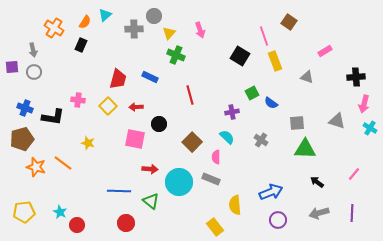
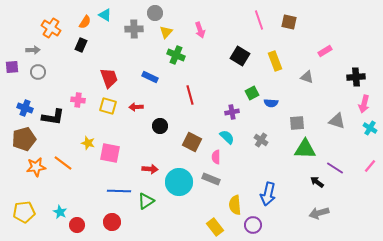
cyan triangle at (105, 15): rotated 48 degrees counterclockwise
gray circle at (154, 16): moved 1 px right, 3 px up
brown square at (289, 22): rotated 21 degrees counterclockwise
orange cross at (54, 28): moved 3 px left
yellow triangle at (169, 33): moved 3 px left, 1 px up
pink line at (264, 36): moved 5 px left, 16 px up
gray arrow at (33, 50): rotated 80 degrees counterclockwise
gray circle at (34, 72): moved 4 px right
red trapezoid at (118, 79): moved 9 px left, 1 px up; rotated 35 degrees counterclockwise
blue semicircle at (271, 103): rotated 32 degrees counterclockwise
yellow square at (108, 106): rotated 30 degrees counterclockwise
black circle at (159, 124): moved 1 px right, 2 px down
brown pentagon at (22, 139): moved 2 px right
pink square at (135, 139): moved 25 px left, 14 px down
brown square at (192, 142): rotated 18 degrees counterclockwise
orange star at (36, 167): rotated 24 degrees counterclockwise
pink line at (354, 174): moved 16 px right, 8 px up
blue arrow at (271, 192): moved 3 px left, 2 px down; rotated 125 degrees clockwise
green triangle at (151, 201): moved 5 px left; rotated 48 degrees clockwise
purple line at (352, 213): moved 17 px left, 45 px up; rotated 60 degrees counterclockwise
purple circle at (278, 220): moved 25 px left, 5 px down
red circle at (126, 223): moved 14 px left, 1 px up
